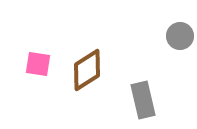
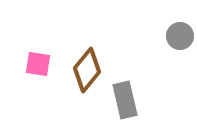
brown diamond: rotated 18 degrees counterclockwise
gray rectangle: moved 18 px left
